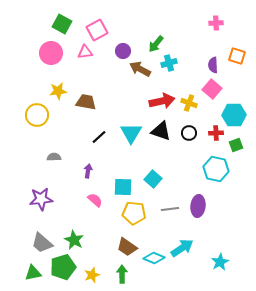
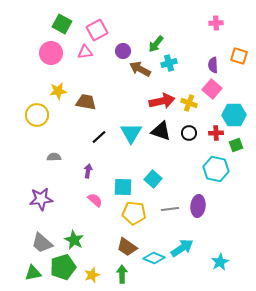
orange square at (237, 56): moved 2 px right
